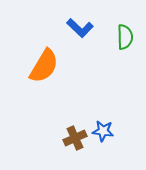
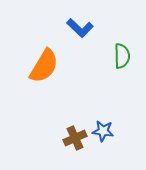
green semicircle: moved 3 px left, 19 px down
